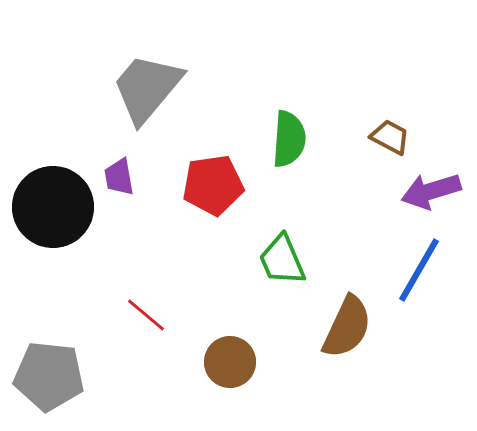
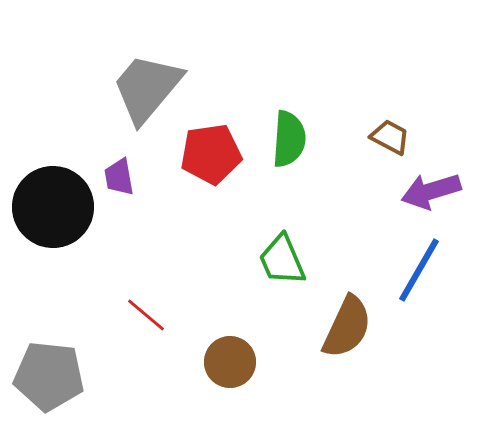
red pentagon: moved 2 px left, 31 px up
